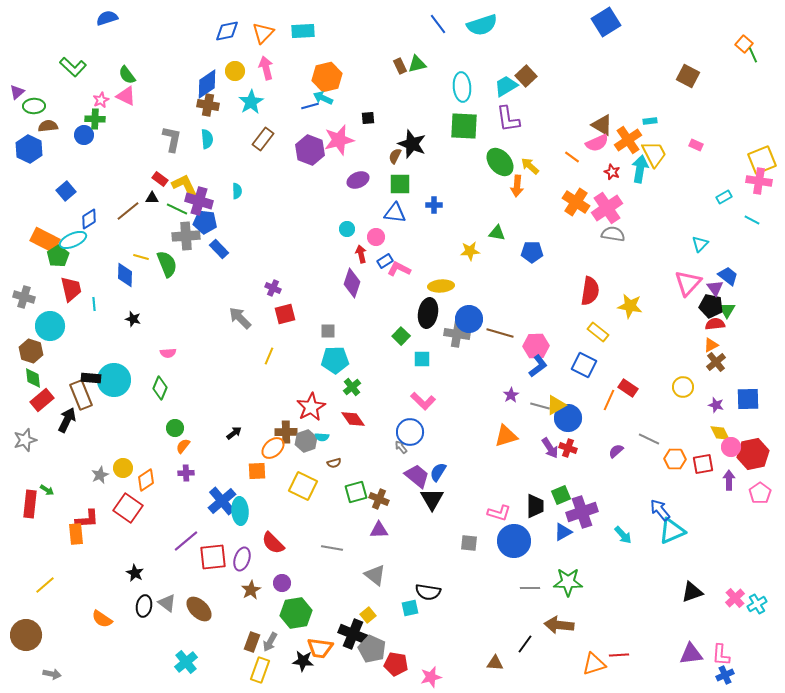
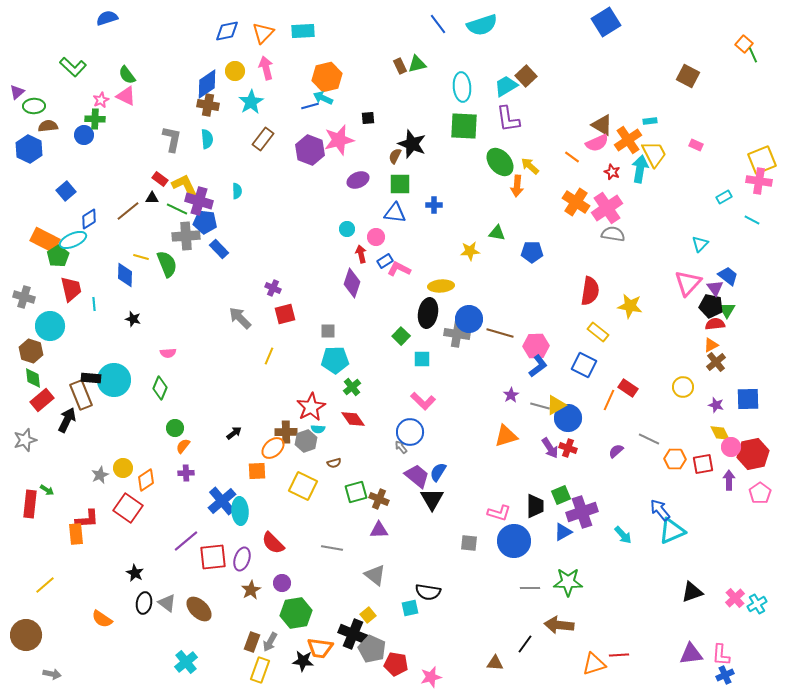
cyan semicircle at (322, 437): moved 4 px left, 8 px up
black ellipse at (144, 606): moved 3 px up
